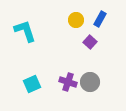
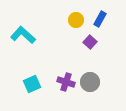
cyan L-shape: moved 2 px left, 4 px down; rotated 30 degrees counterclockwise
purple cross: moved 2 px left
